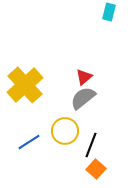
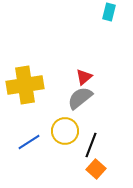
yellow cross: rotated 33 degrees clockwise
gray semicircle: moved 3 px left
